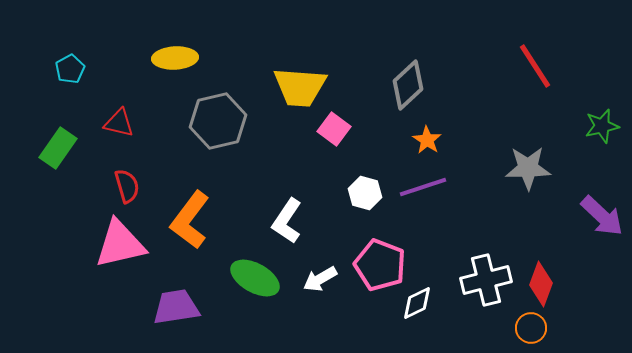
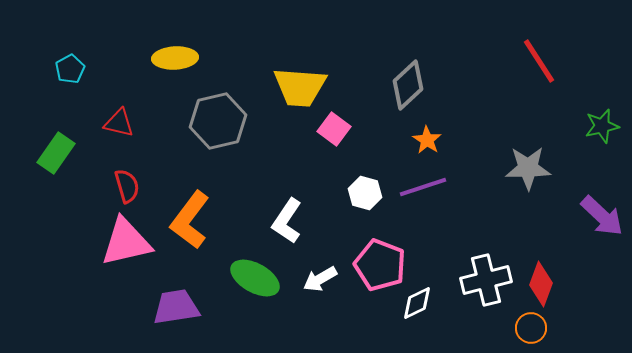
red line: moved 4 px right, 5 px up
green rectangle: moved 2 px left, 5 px down
pink triangle: moved 6 px right, 2 px up
